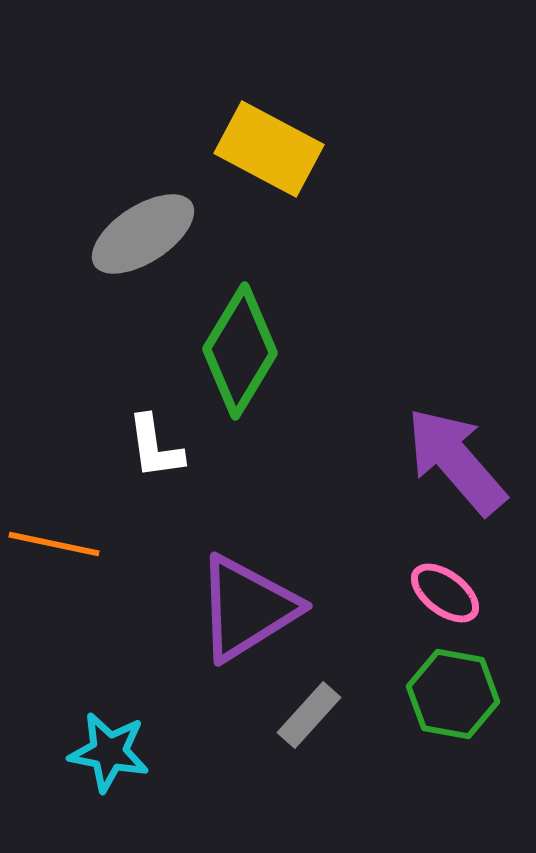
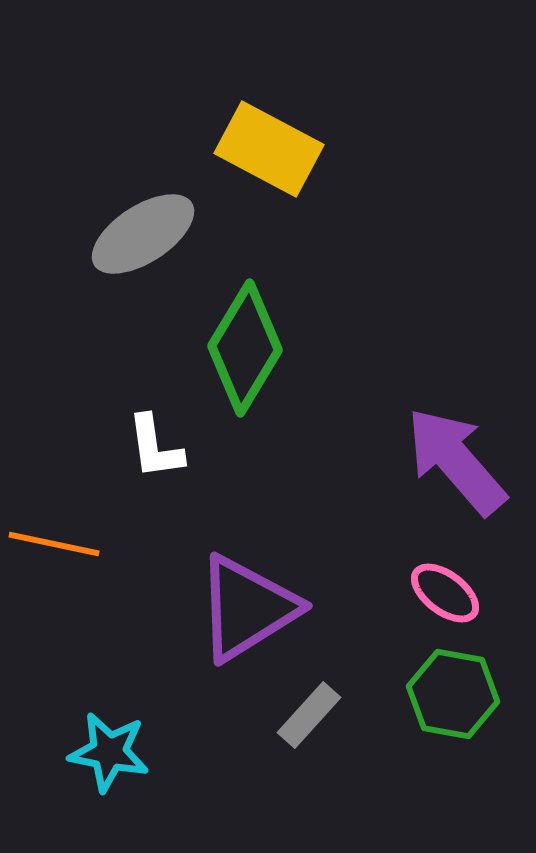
green diamond: moved 5 px right, 3 px up
